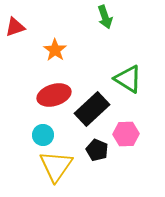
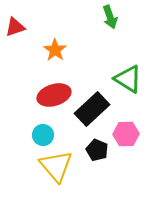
green arrow: moved 5 px right
yellow triangle: rotated 15 degrees counterclockwise
